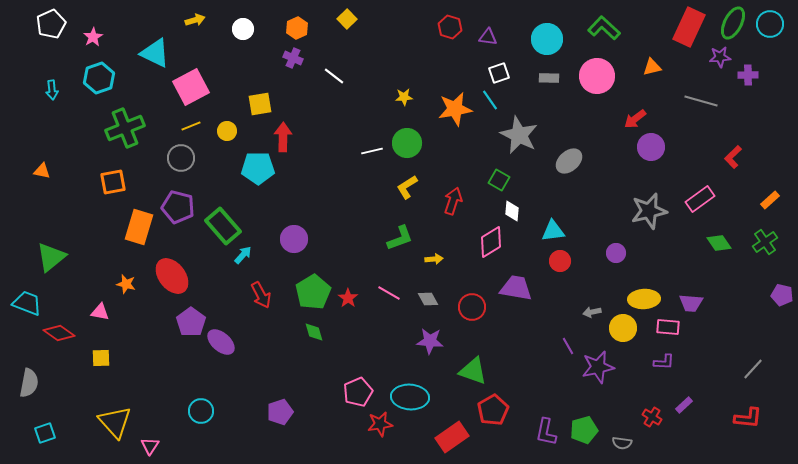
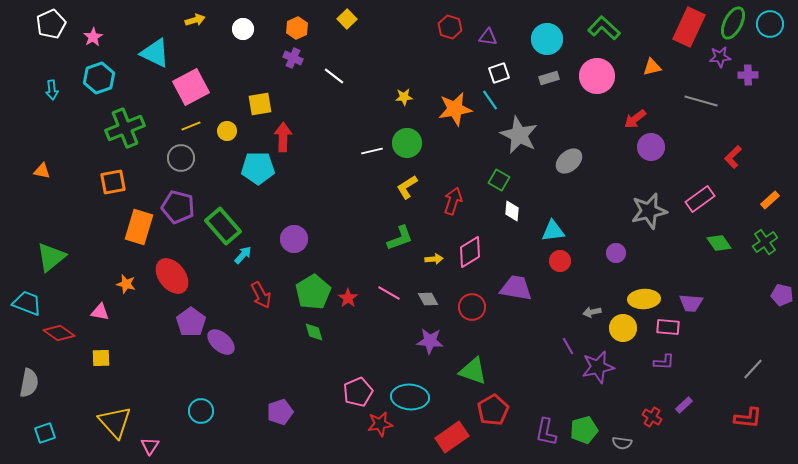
gray rectangle at (549, 78): rotated 18 degrees counterclockwise
pink diamond at (491, 242): moved 21 px left, 10 px down
